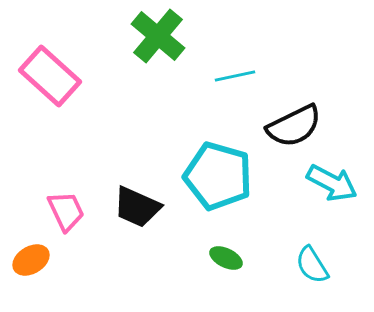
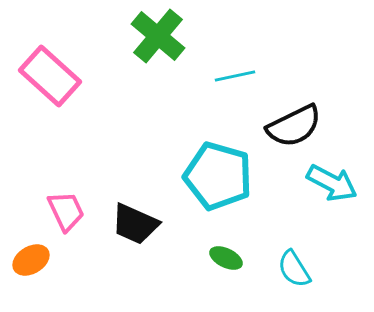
black trapezoid: moved 2 px left, 17 px down
cyan semicircle: moved 18 px left, 4 px down
